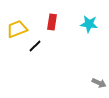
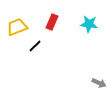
red rectangle: rotated 14 degrees clockwise
yellow trapezoid: moved 2 px up
